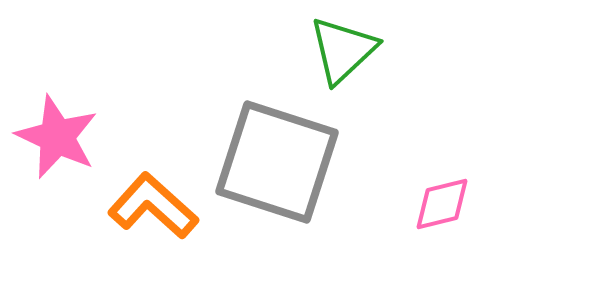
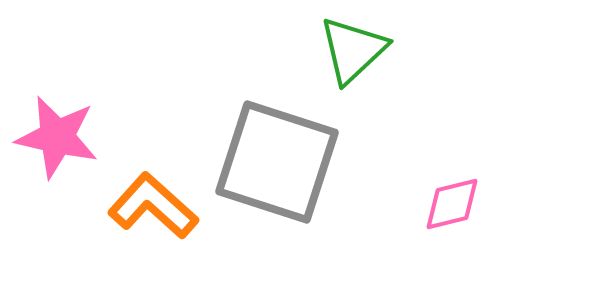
green triangle: moved 10 px right
pink star: rotated 12 degrees counterclockwise
pink diamond: moved 10 px right
